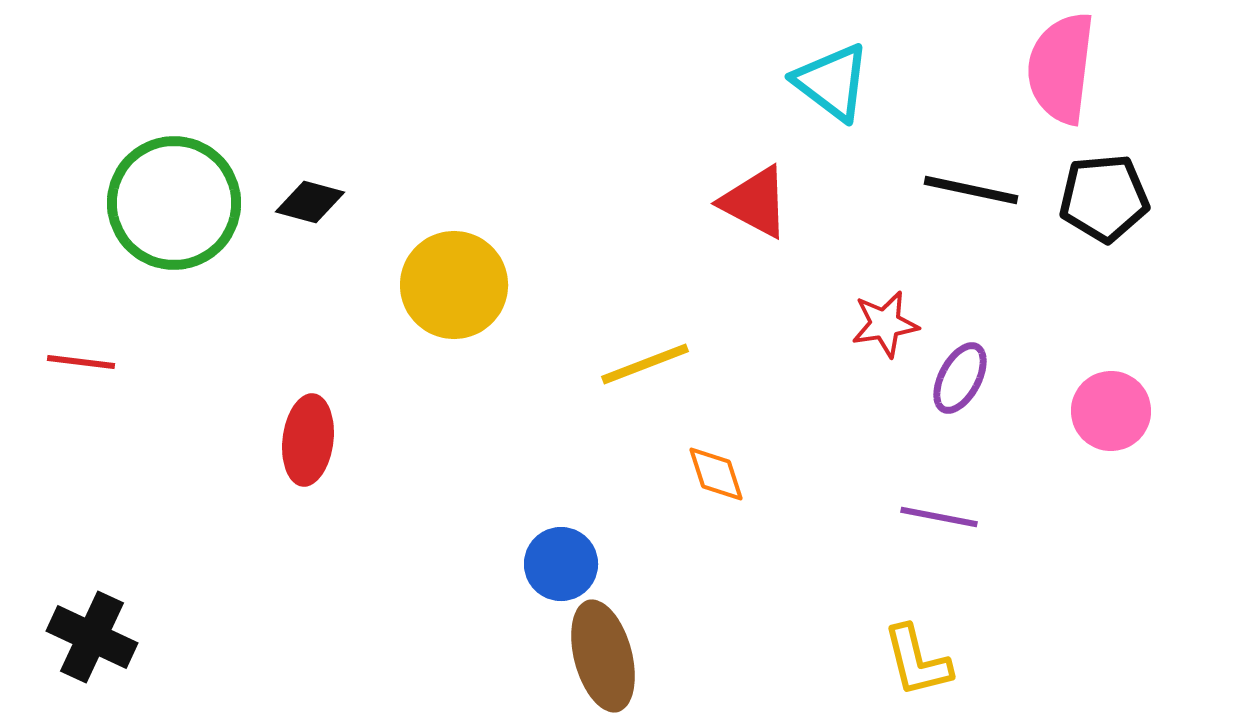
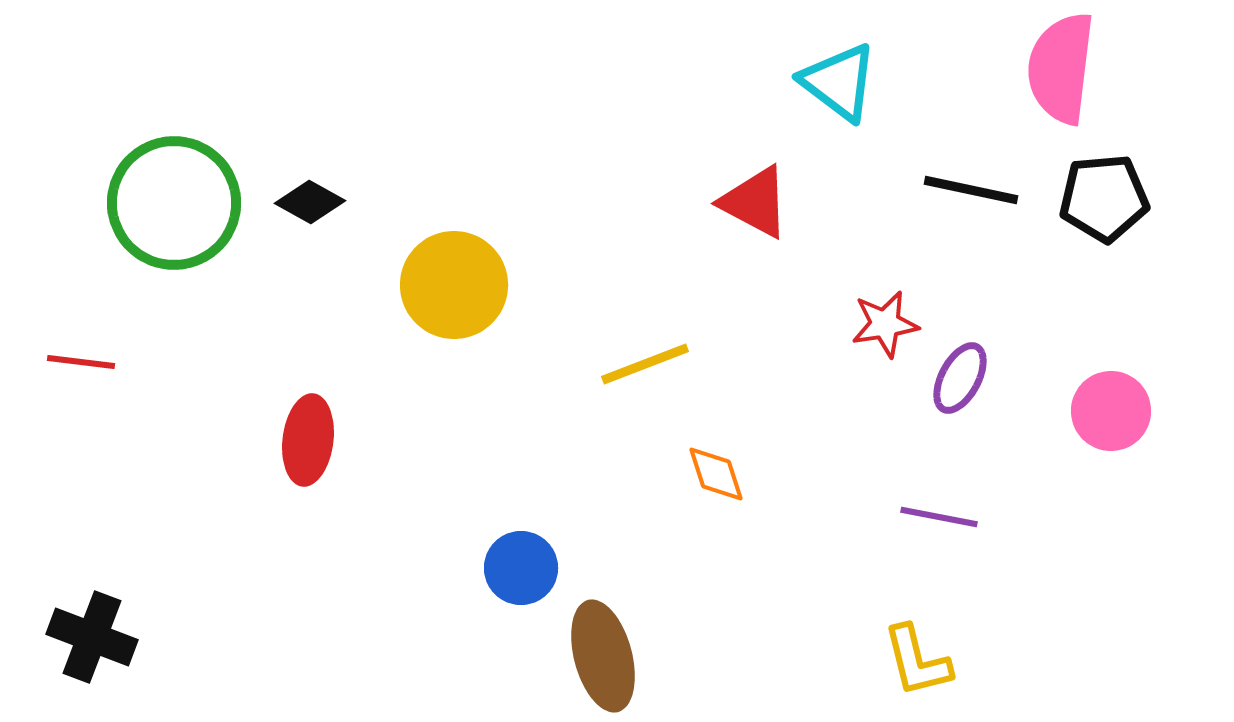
cyan triangle: moved 7 px right
black diamond: rotated 14 degrees clockwise
blue circle: moved 40 px left, 4 px down
black cross: rotated 4 degrees counterclockwise
